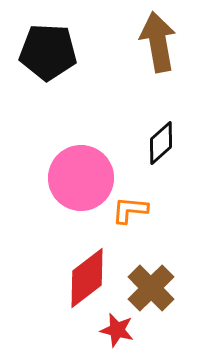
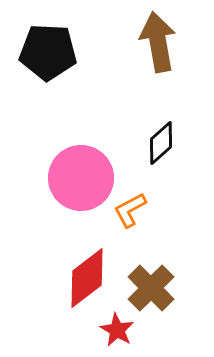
orange L-shape: rotated 33 degrees counterclockwise
red star: rotated 16 degrees clockwise
